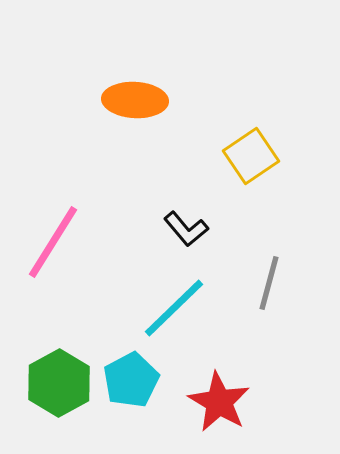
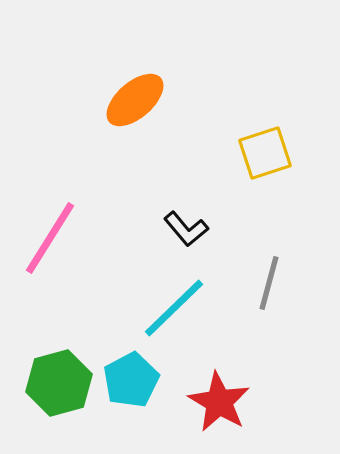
orange ellipse: rotated 44 degrees counterclockwise
yellow square: moved 14 px right, 3 px up; rotated 16 degrees clockwise
pink line: moved 3 px left, 4 px up
green hexagon: rotated 14 degrees clockwise
